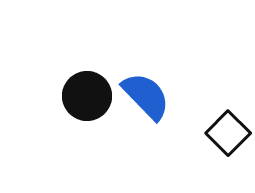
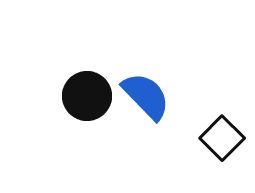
black square: moved 6 px left, 5 px down
